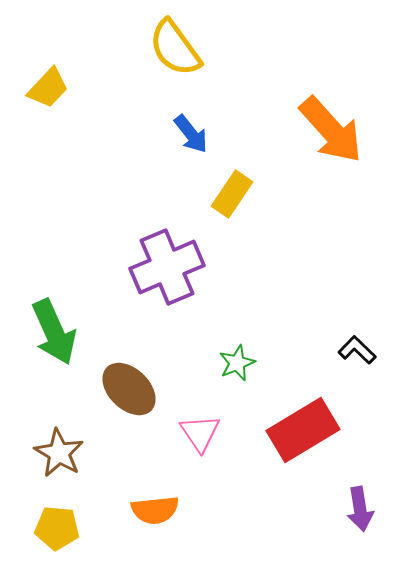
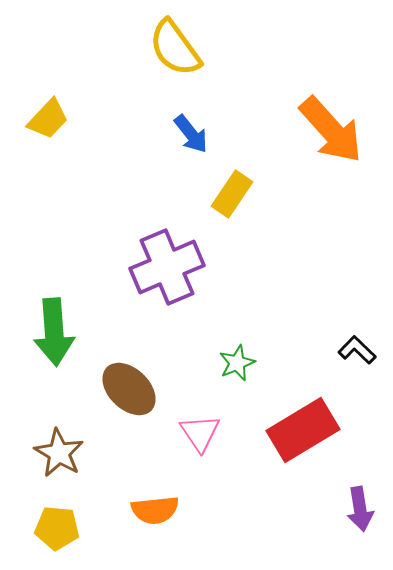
yellow trapezoid: moved 31 px down
green arrow: rotated 20 degrees clockwise
